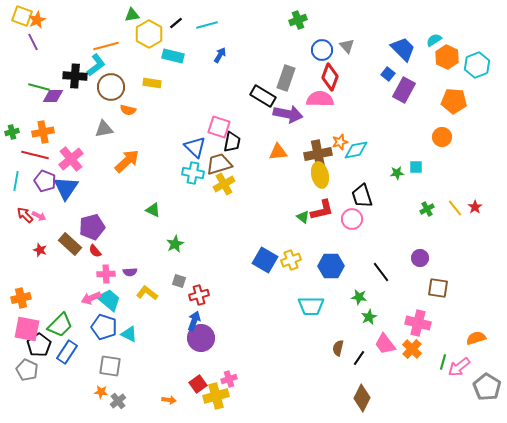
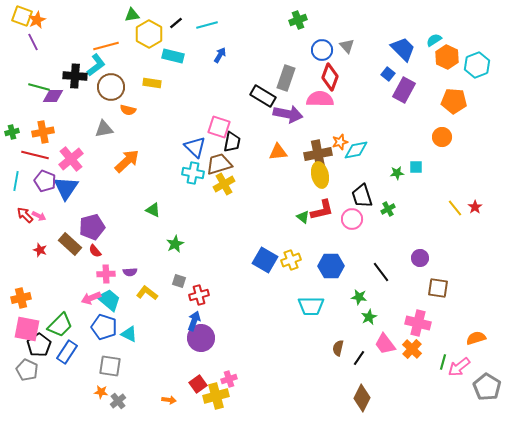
green cross at (427, 209): moved 39 px left
